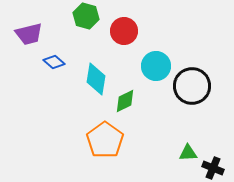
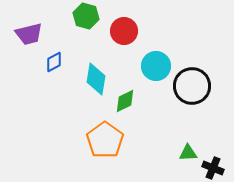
blue diamond: rotated 70 degrees counterclockwise
